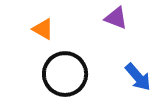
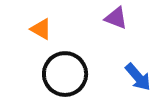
orange triangle: moved 2 px left
